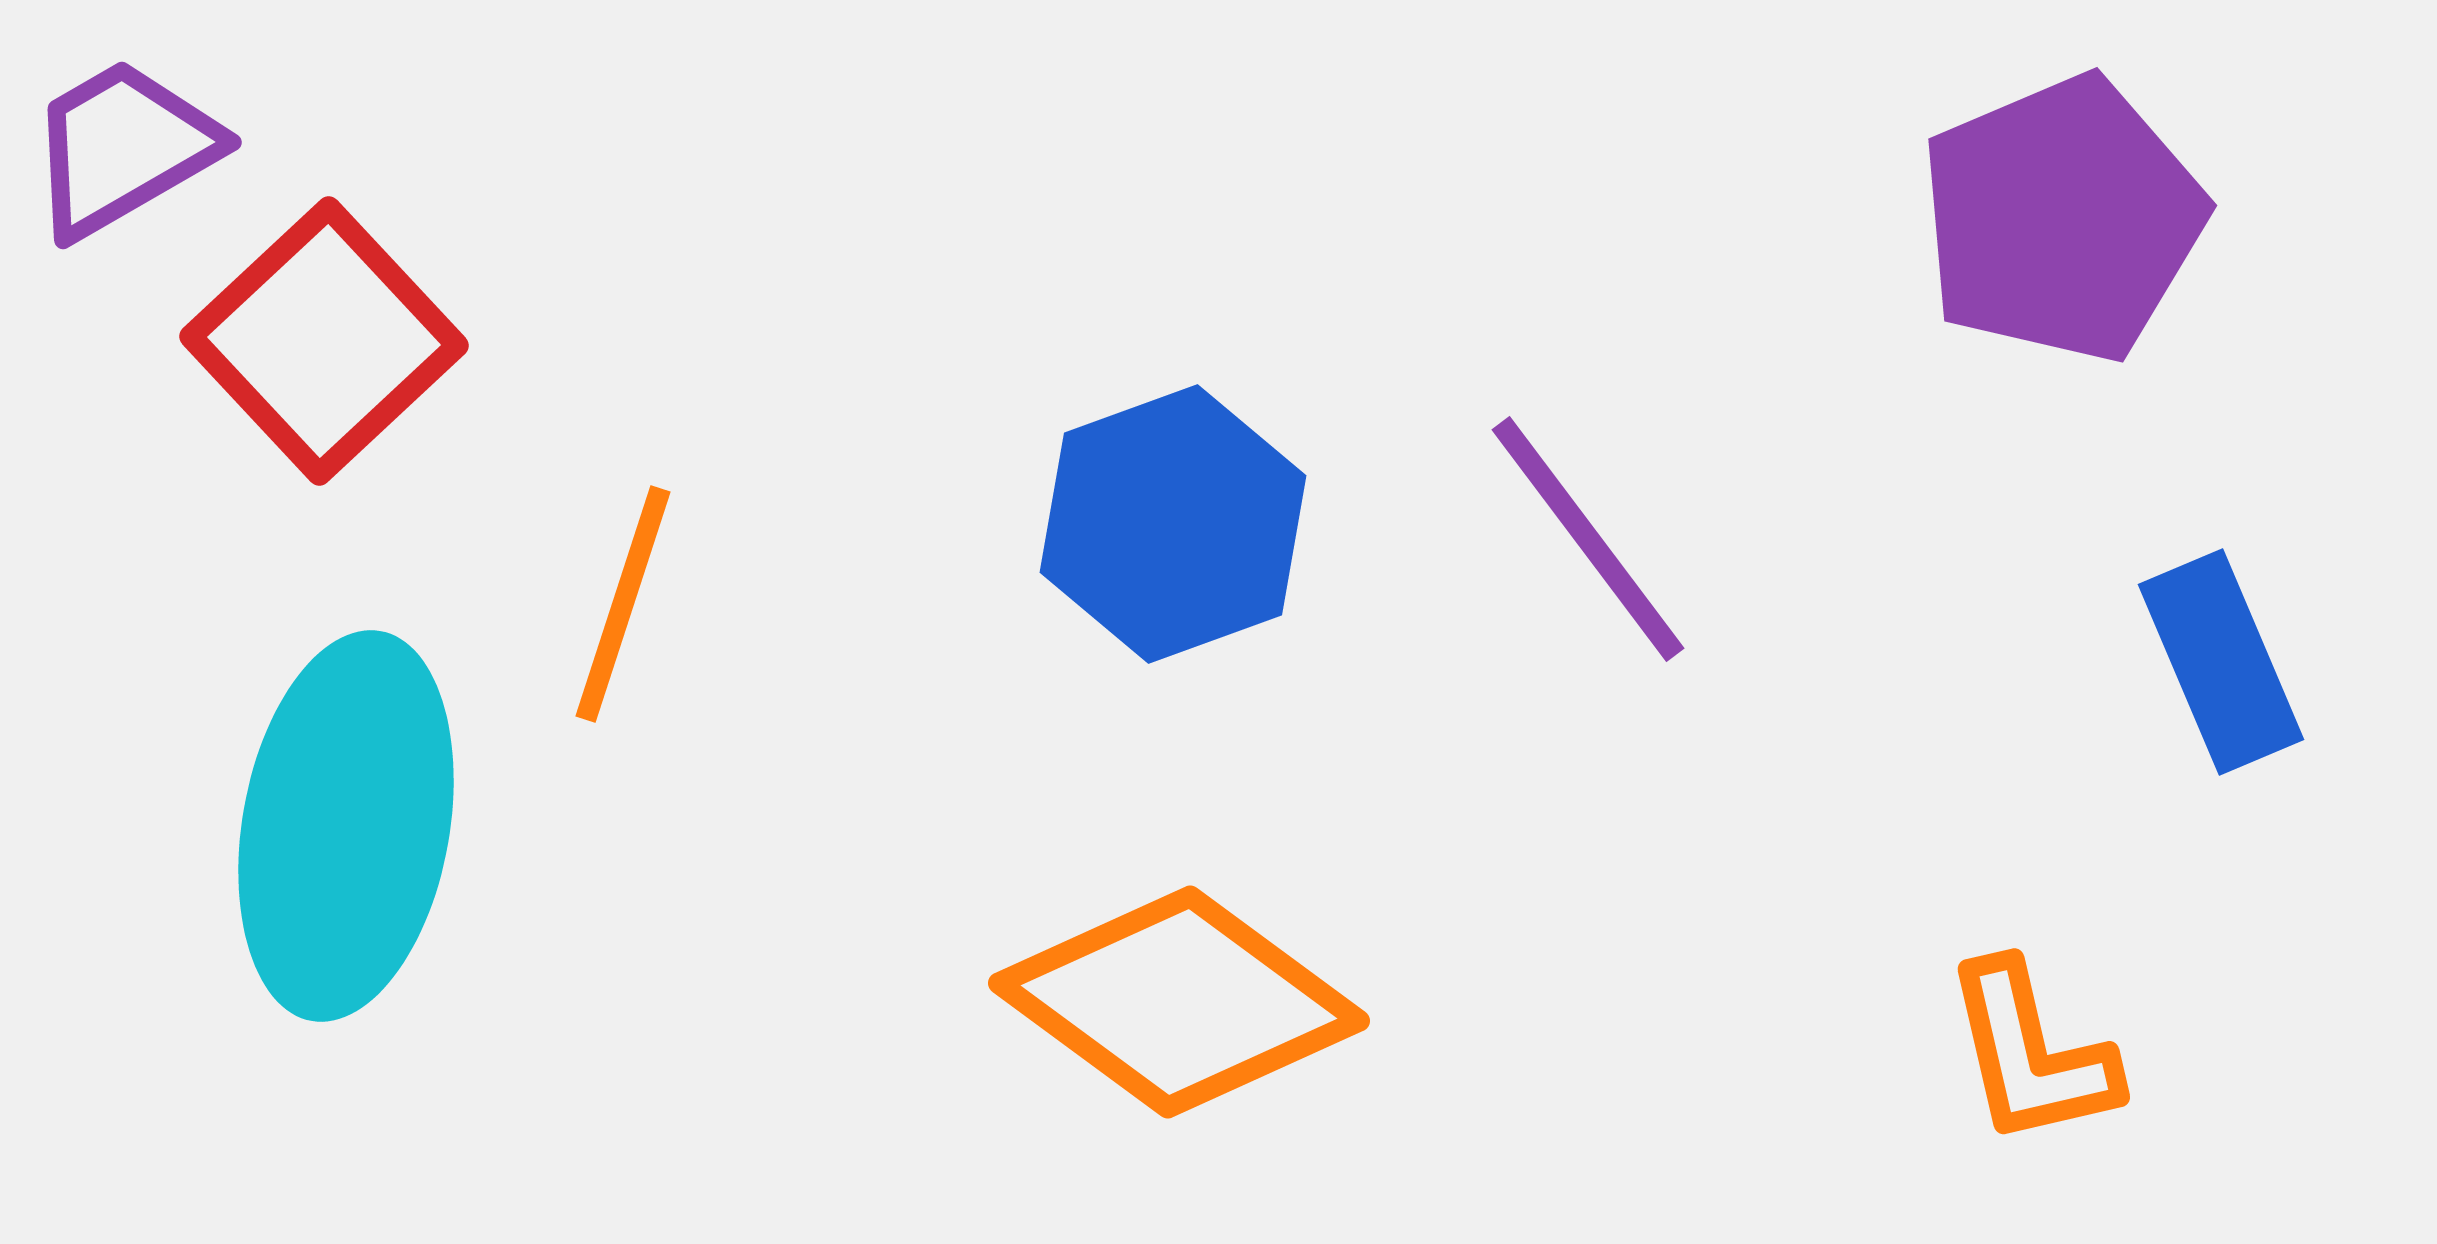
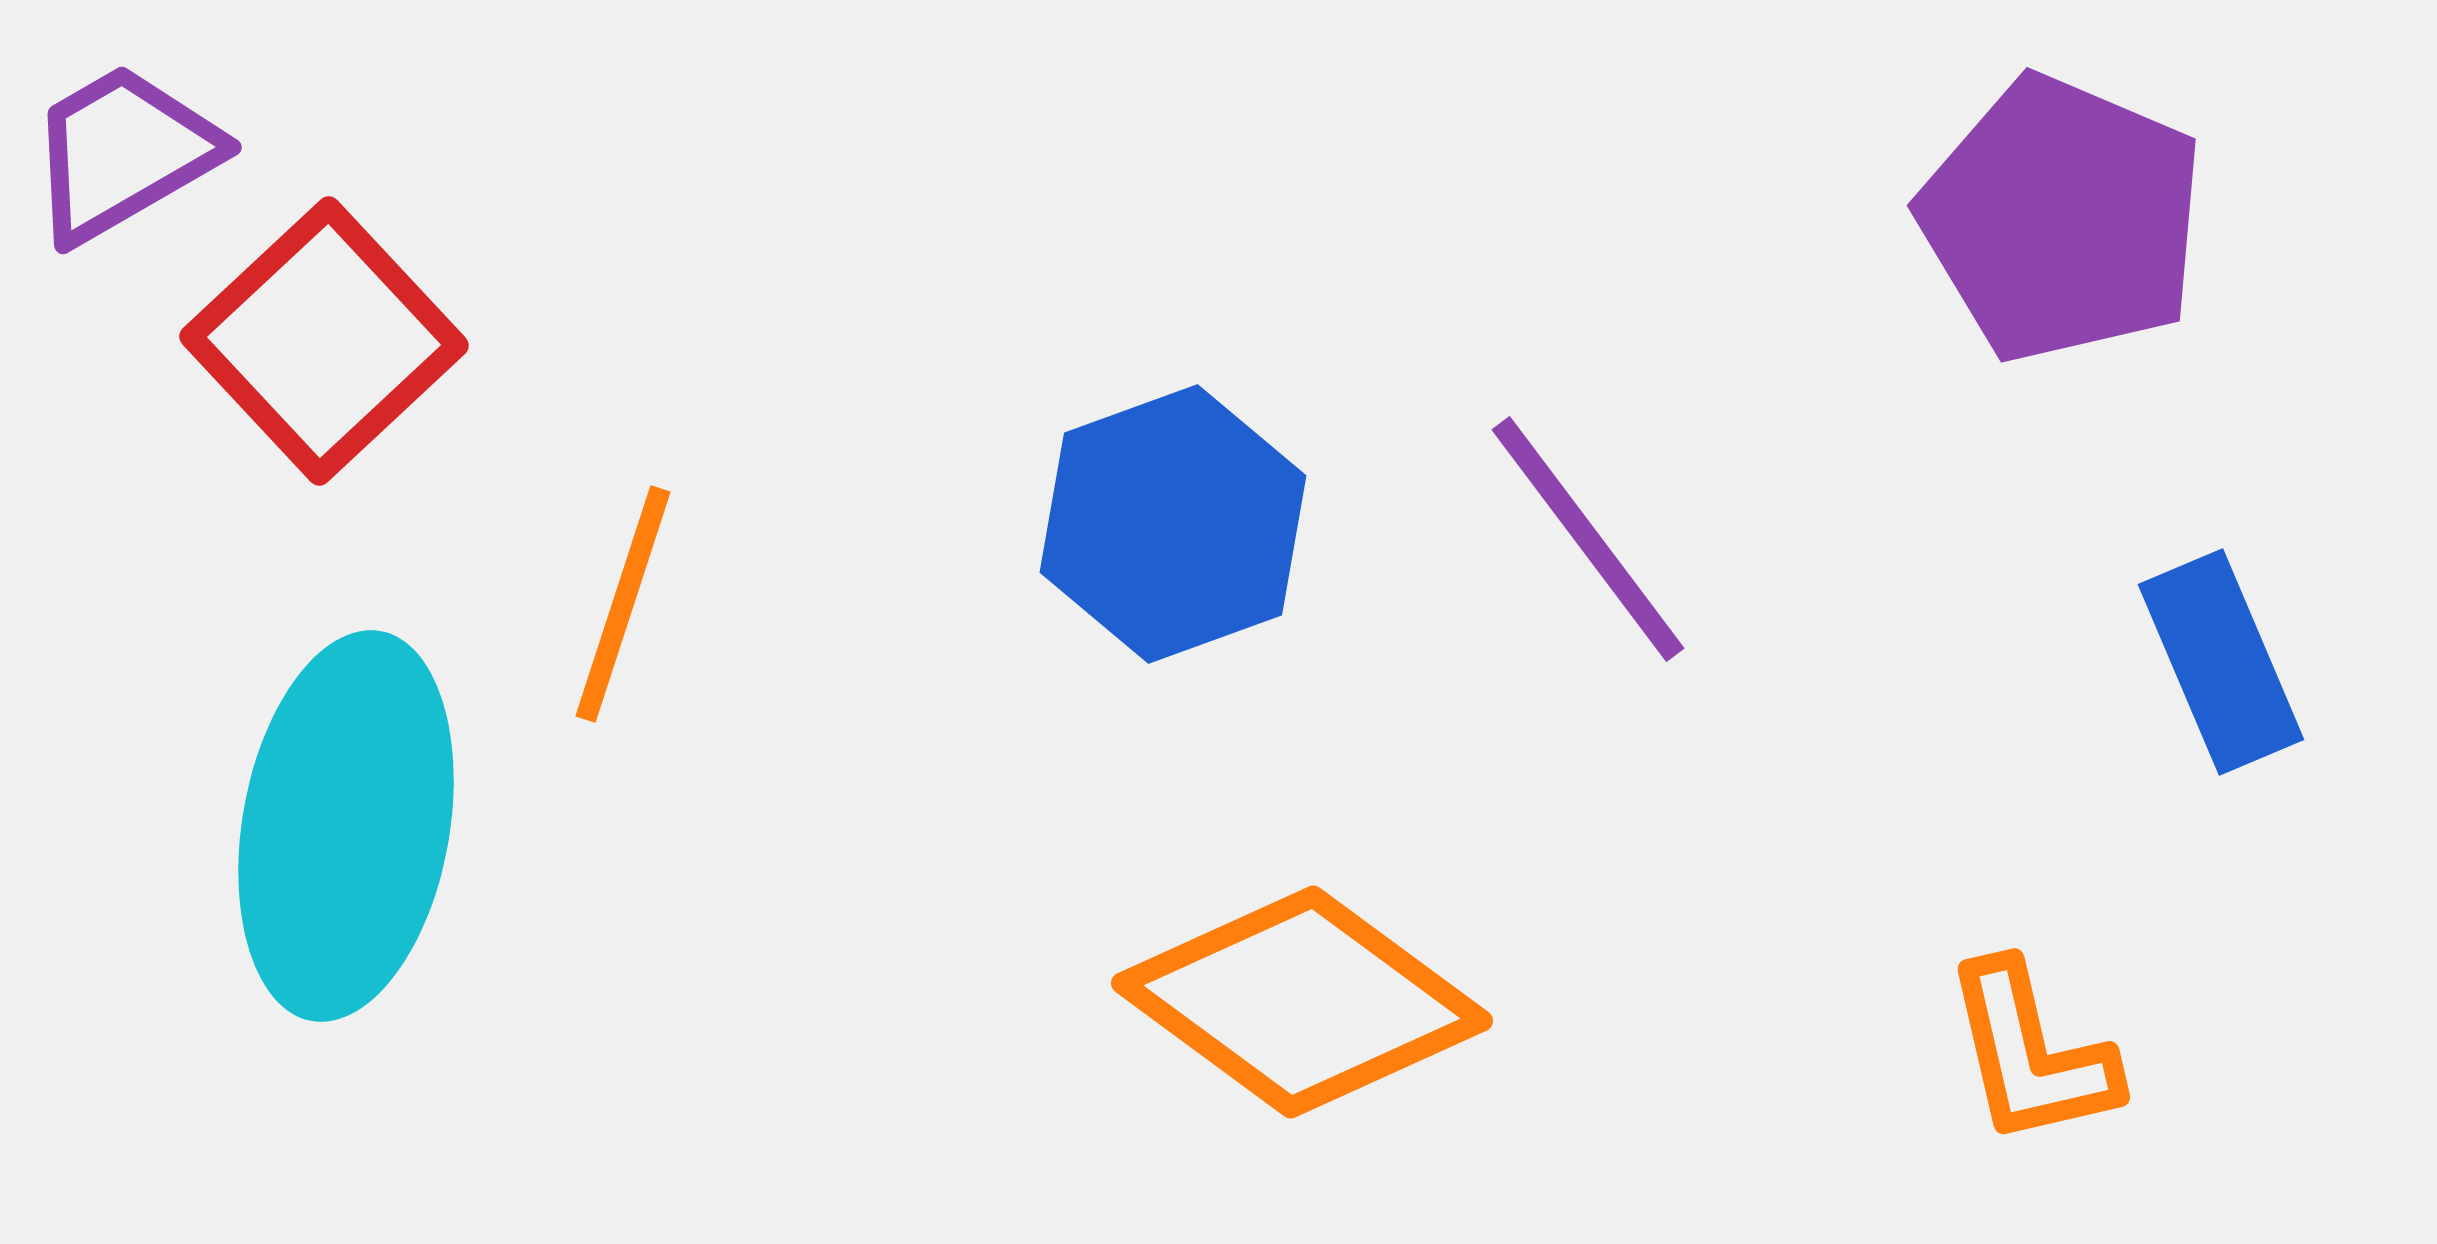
purple trapezoid: moved 5 px down
purple pentagon: rotated 26 degrees counterclockwise
orange diamond: moved 123 px right
